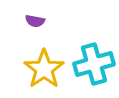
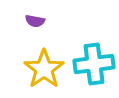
cyan cross: rotated 9 degrees clockwise
